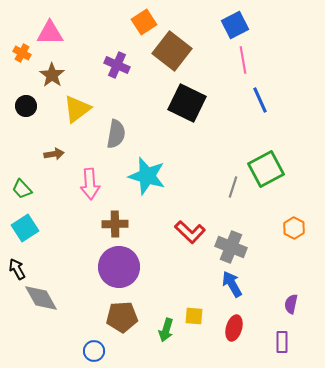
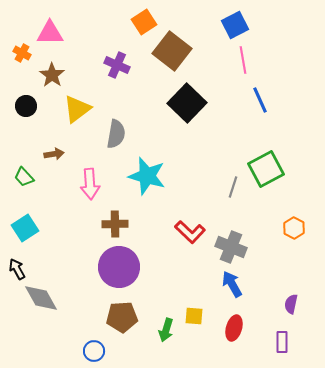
black square: rotated 18 degrees clockwise
green trapezoid: moved 2 px right, 12 px up
